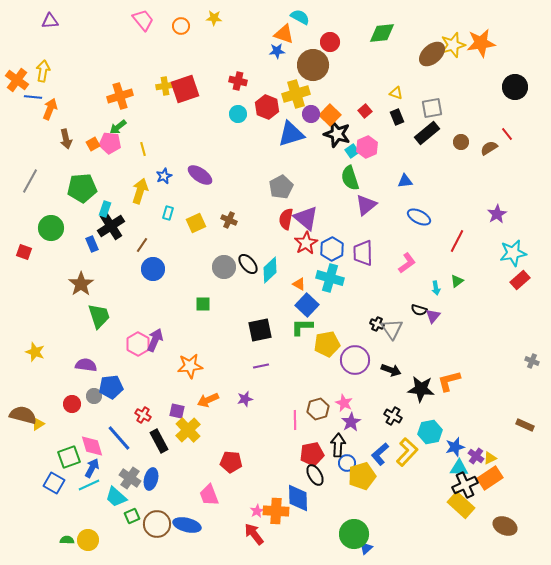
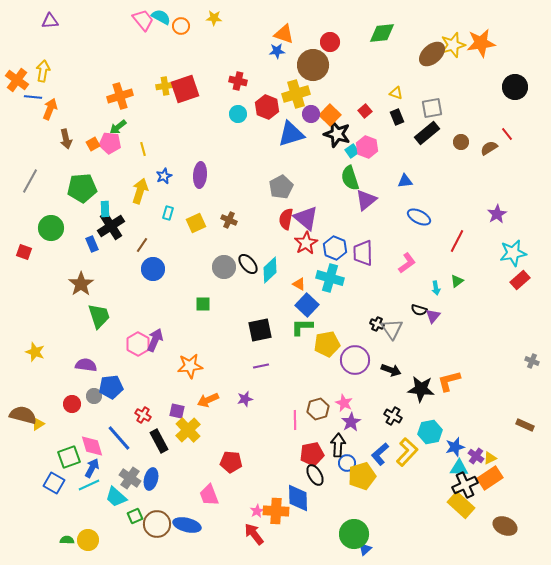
cyan semicircle at (300, 17): moved 139 px left
pink hexagon at (367, 147): rotated 15 degrees counterclockwise
purple ellipse at (200, 175): rotated 60 degrees clockwise
purple triangle at (366, 205): moved 5 px up
cyan rectangle at (105, 209): rotated 21 degrees counterclockwise
blue hexagon at (332, 249): moved 3 px right, 1 px up; rotated 10 degrees counterclockwise
green square at (132, 516): moved 3 px right
blue triangle at (366, 548): moved 1 px left, 1 px down
